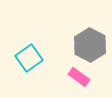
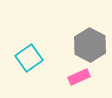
pink rectangle: rotated 60 degrees counterclockwise
